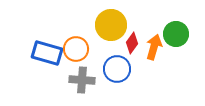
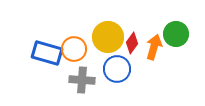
yellow circle: moved 3 px left, 12 px down
orange circle: moved 2 px left
